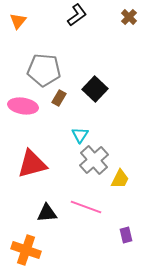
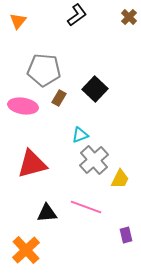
cyan triangle: rotated 36 degrees clockwise
orange cross: rotated 28 degrees clockwise
